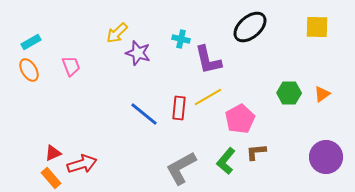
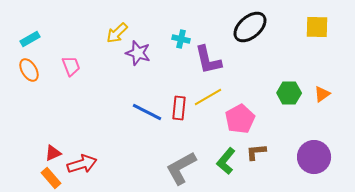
cyan rectangle: moved 1 px left, 3 px up
blue line: moved 3 px right, 2 px up; rotated 12 degrees counterclockwise
purple circle: moved 12 px left
